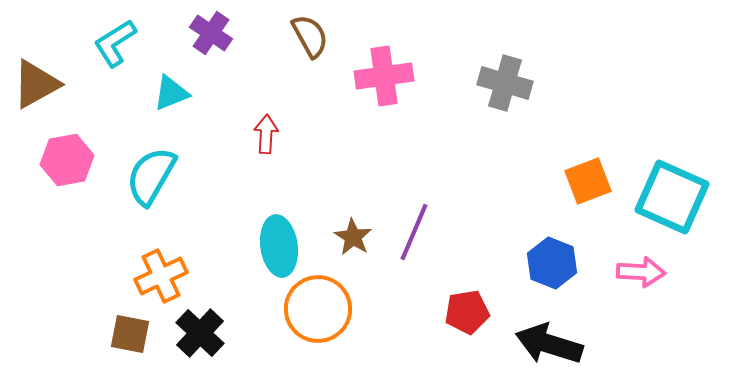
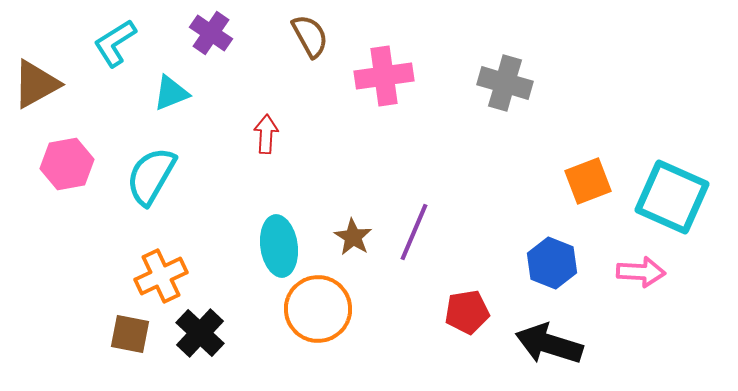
pink hexagon: moved 4 px down
